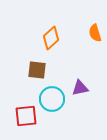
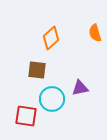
red square: rotated 15 degrees clockwise
